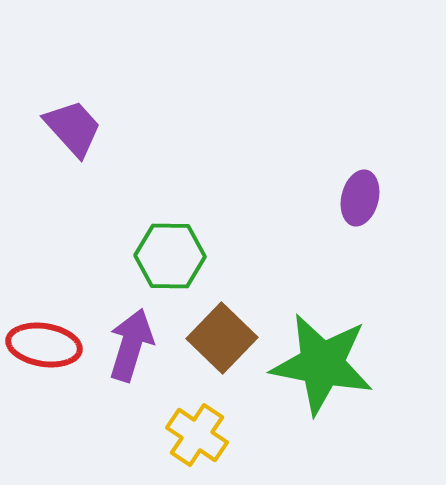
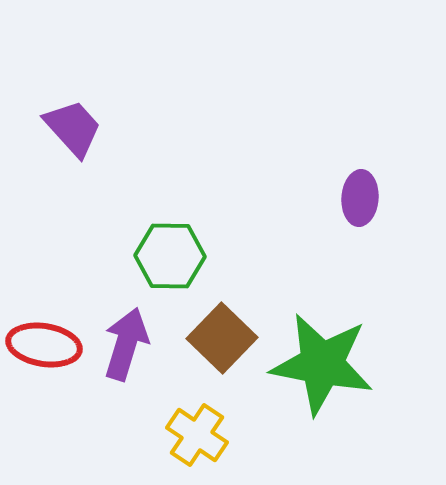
purple ellipse: rotated 10 degrees counterclockwise
purple arrow: moved 5 px left, 1 px up
